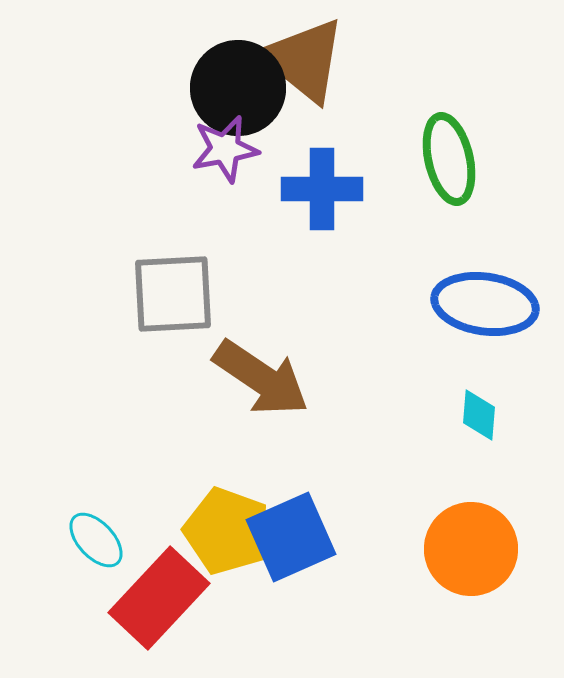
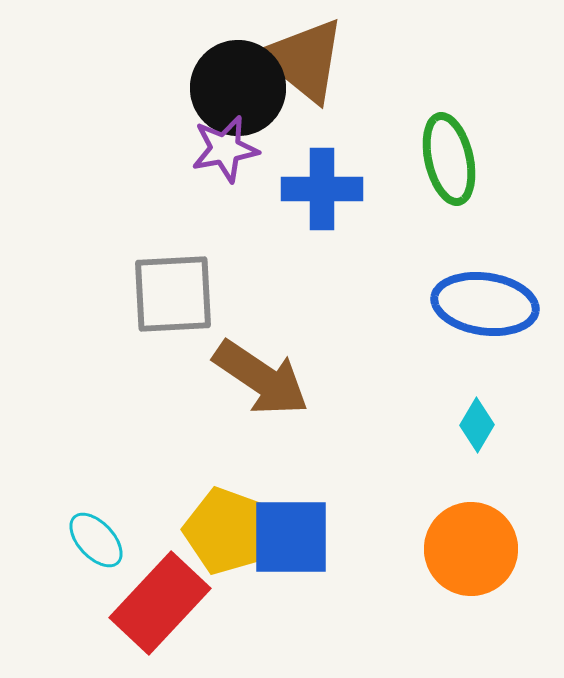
cyan diamond: moved 2 px left, 10 px down; rotated 26 degrees clockwise
blue square: rotated 24 degrees clockwise
red rectangle: moved 1 px right, 5 px down
